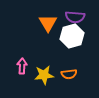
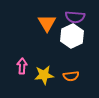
orange triangle: moved 1 px left
white hexagon: rotated 10 degrees counterclockwise
orange semicircle: moved 2 px right, 2 px down
